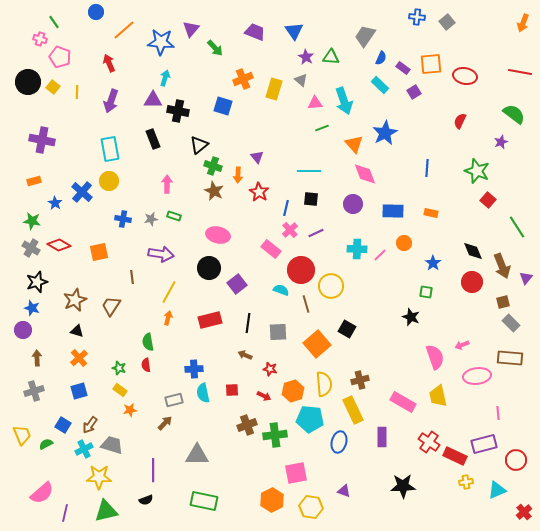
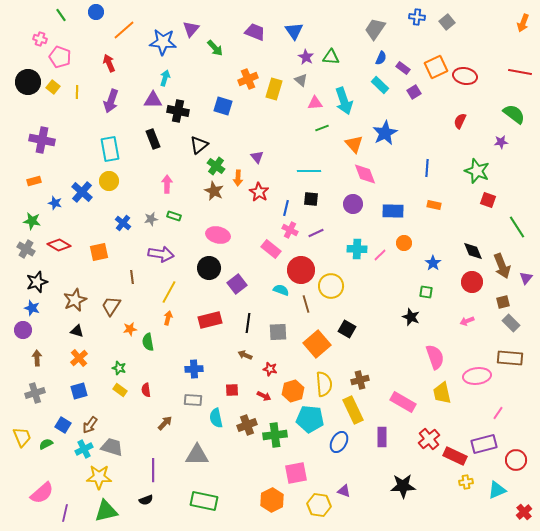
green line at (54, 22): moved 7 px right, 7 px up
gray trapezoid at (365, 36): moved 10 px right, 7 px up
blue star at (161, 42): moved 2 px right
orange square at (431, 64): moved 5 px right, 3 px down; rotated 20 degrees counterclockwise
orange cross at (243, 79): moved 5 px right
purple star at (501, 142): rotated 16 degrees clockwise
green cross at (213, 166): moved 3 px right; rotated 18 degrees clockwise
orange arrow at (238, 175): moved 3 px down
red square at (488, 200): rotated 21 degrees counterclockwise
blue star at (55, 203): rotated 16 degrees counterclockwise
orange rectangle at (431, 213): moved 3 px right, 8 px up
blue cross at (123, 219): moved 4 px down; rotated 28 degrees clockwise
pink cross at (290, 230): rotated 21 degrees counterclockwise
gray cross at (31, 248): moved 5 px left, 1 px down
pink arrow at (462, 345): moved 5 px right, 24 px up
red semicircle at (146, 365): moved 25 px down
gray cross at (34, 391): moved 1 px right, 2 px down
cyan semicircle at (203, 393): moved 13 px right, 25 px down
yellow trapezoid at (438, 396): moved 4 px right, 3 px up
gray rectangle at (174, 400): moved 19 px right; rotated 18 degrees clockwise
orange star at (130, 410): moved 81 px up
pink line at (498, 413): rotated 40 degrees clockwise
yellow trapezoid at (22, 435): moved 2 px down
blue ellipse at (339, 442): rotated 15 degrees clockwise
red cross at (429, 442): moved 3 px up; rotated 15 degrees clockwise
gray trapezoid at (112, 445): moved 2 px down
yellow hexagon at (311, 507): moved 8 px right, 2 px up
